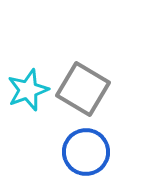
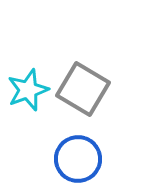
blue circle: moved 8 px left, 7 px down
